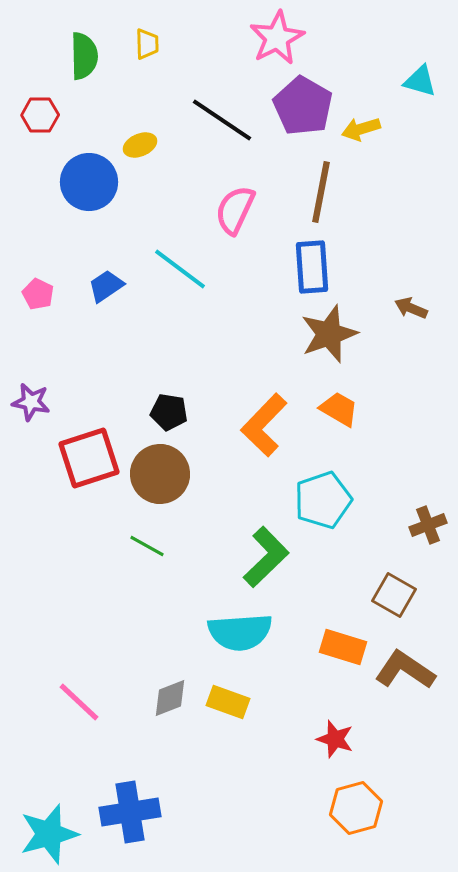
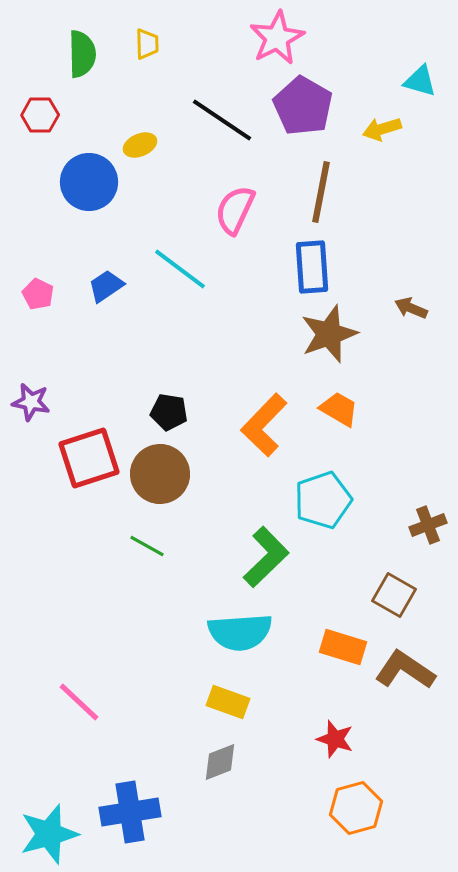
green semicircle: moved 2 px left, 2 px up
yellow arrow: moved 21 px right
gray diamond: moved 50 px right, 64 px down
